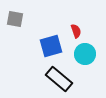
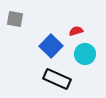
red semicircle: rotated 88 degrees counterclockwise
blue square: rotated 30 degrees counterclockwise
black rectangle: moved 2 px left; rotated 16 degrees counterclockwise
